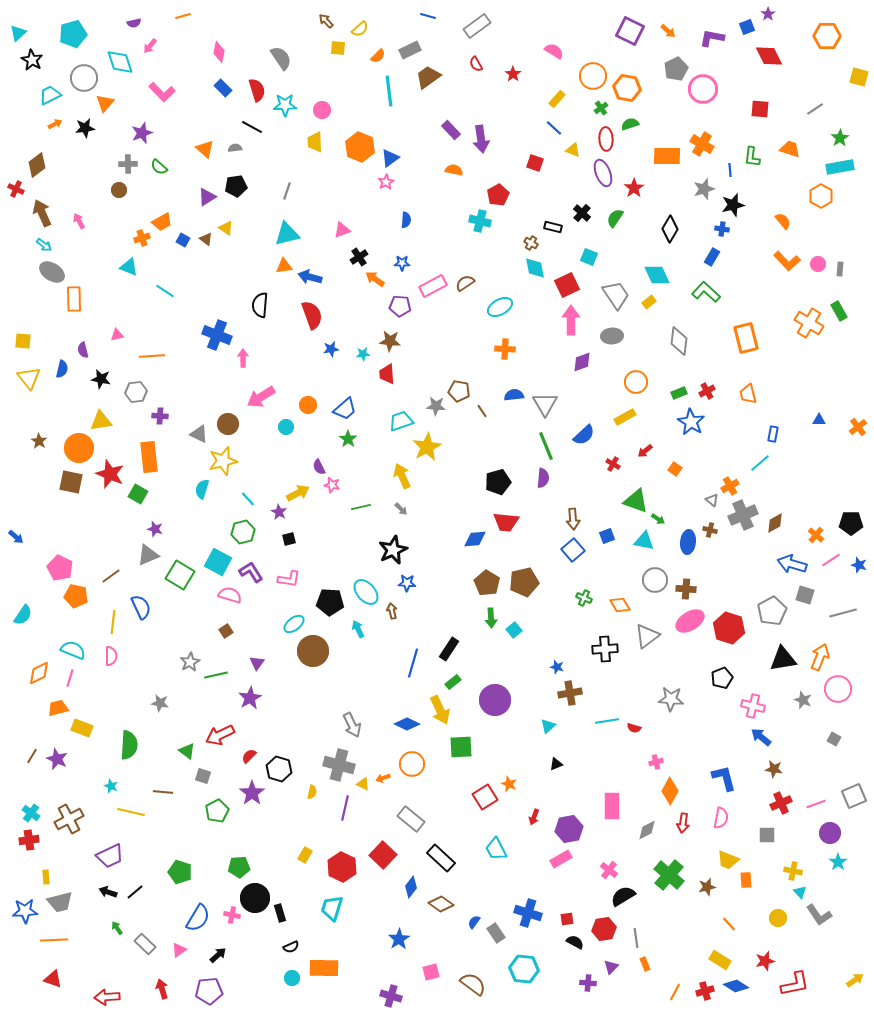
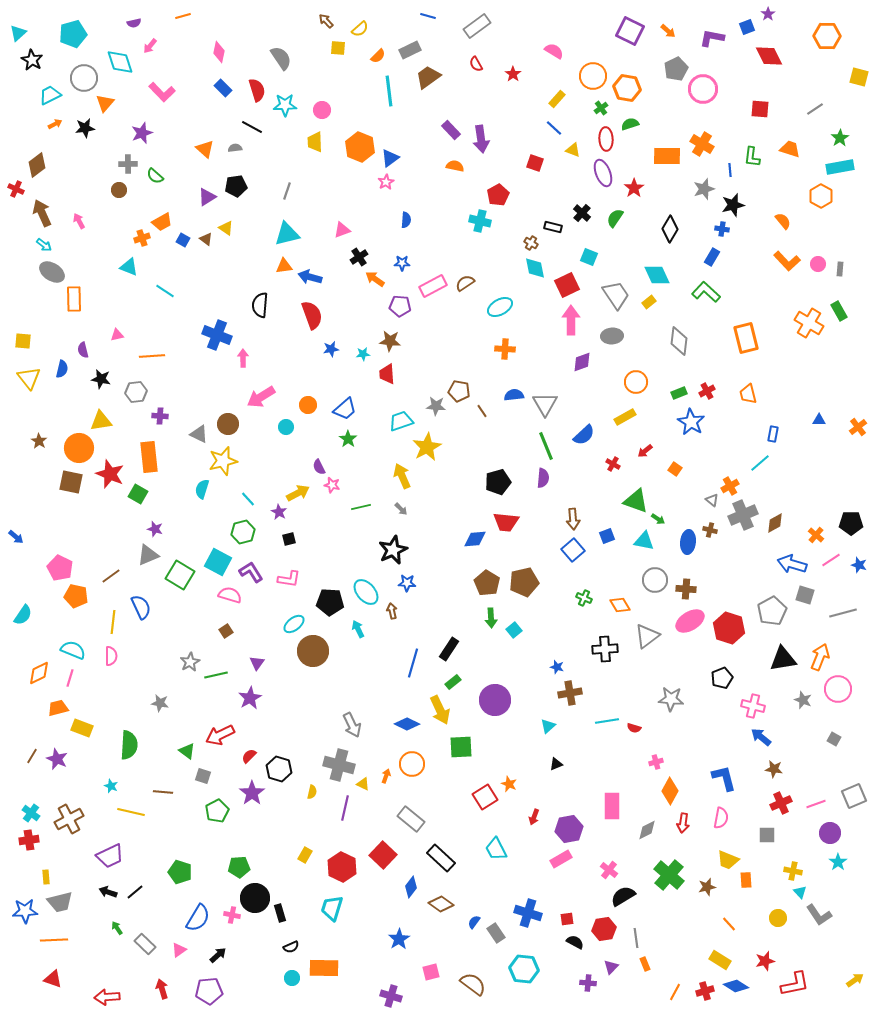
green semicircle at (159, 167): moved 4 px left, 9 px down
orange semicircle at (454, 170): moved 1 px right, 4 px up
orange arrow at (383, 778): moved 3 px right, 2 px up; rotated 128 degrees clockwise
